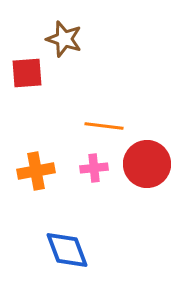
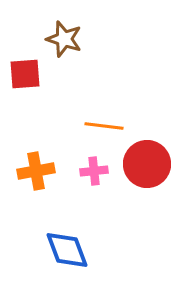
red square: moved 2 px left, 1 px down
pink cross: moved 3 px down
